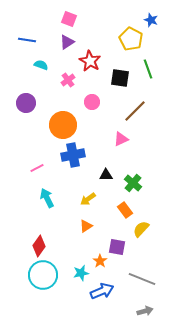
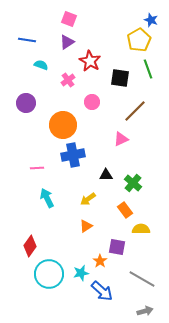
yellow pentagon: moved 8 px right, 1 px down; rotated 15 degrees clockwise
pink line: rotated 24 degrees clockwise
yellow semicircle: rotated 48 degrees clockwise
red diamond: moved 9 px left
cyan circle: moved 6 px right, 1 px up
gray line: rotated 8 degrees clockwise
blue arrow: rotated 65 degrees clockwise
